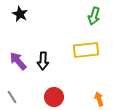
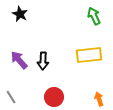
green arrow: rotated 138 degrees clockwise
yellow rectangle: moved 3 px right, 5 px down
purple arrow: moved 1 px right, 1 px up
gray line: moved 1 px left
